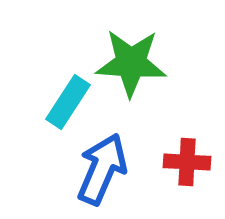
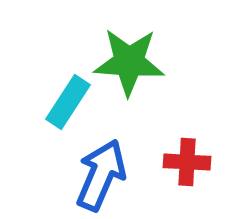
green star: moved 2 px left, 1 px up
blue arrow: moved 1 px left, 6 px down
